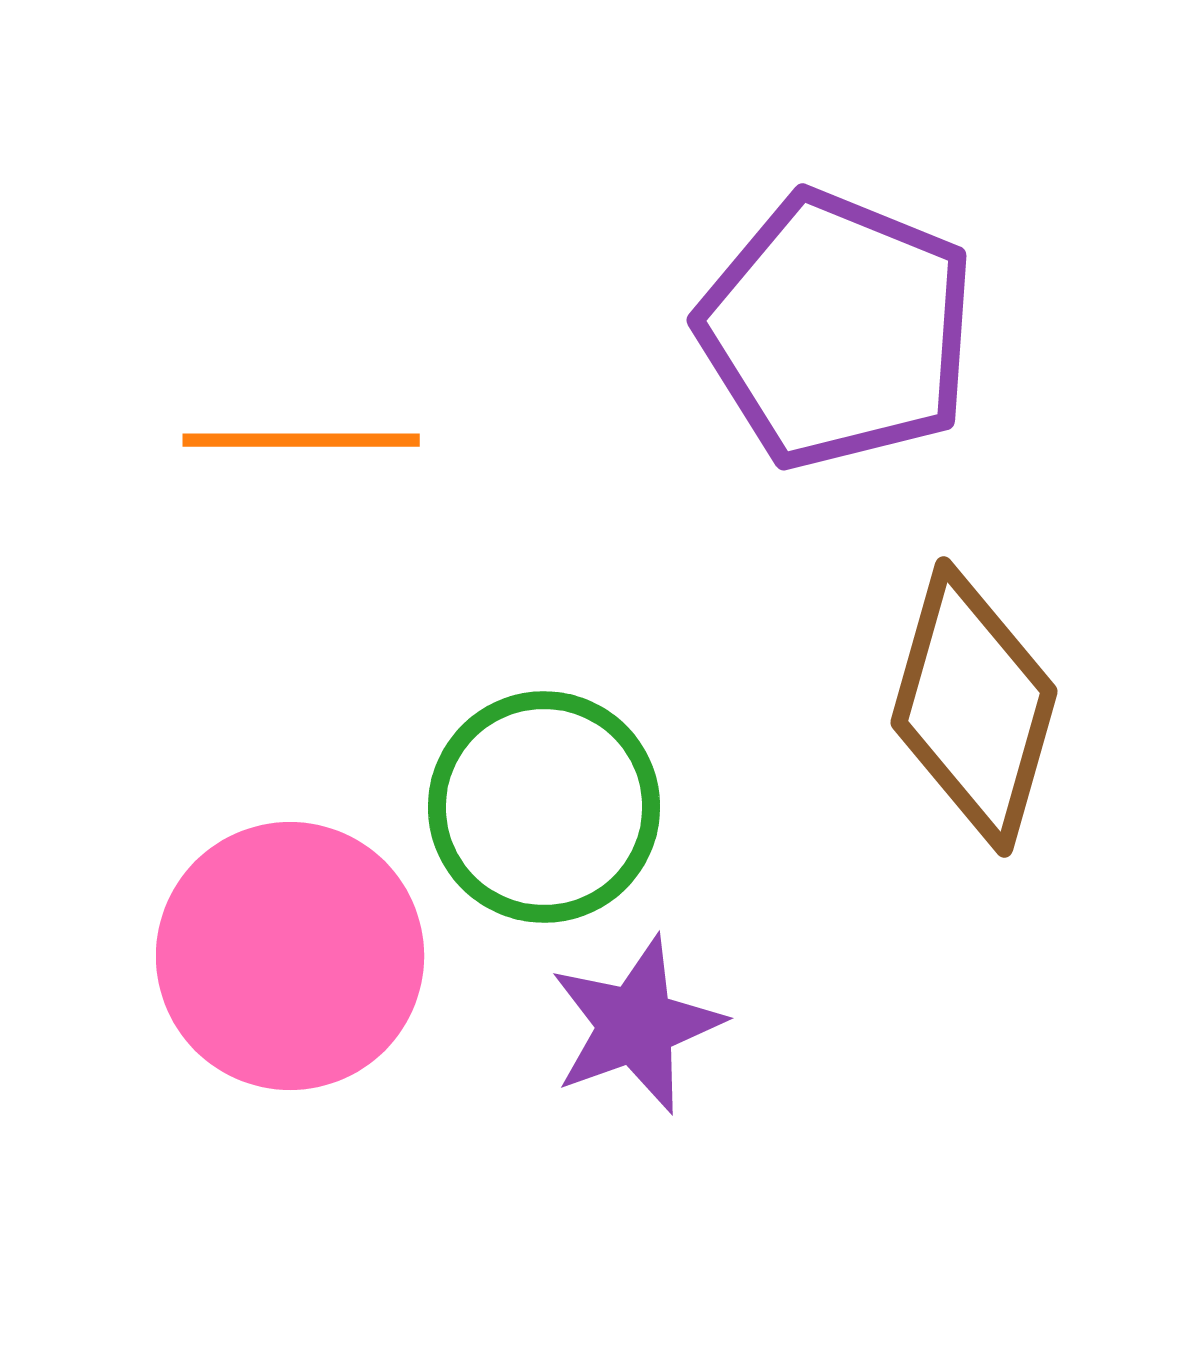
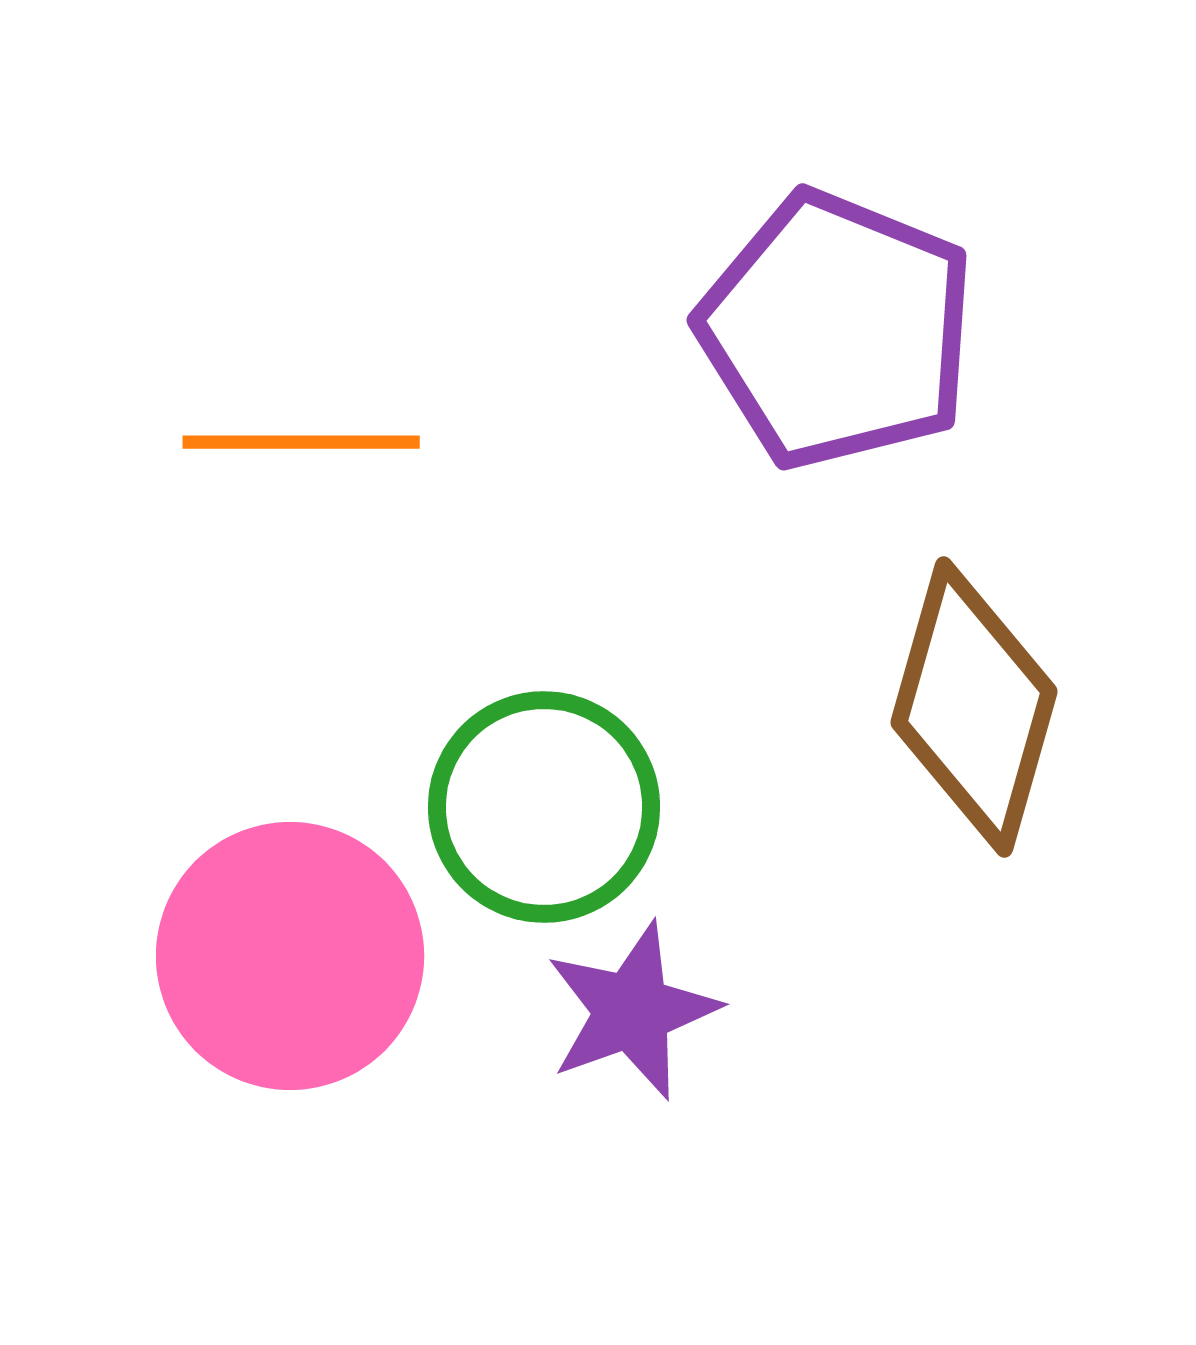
orange line: moved 2 px down
purple star: moved 4 px left, 14 px up
